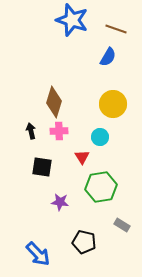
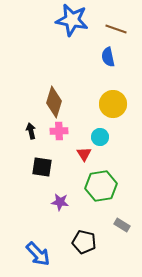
blue star: rotated 8 degrees counterclockwise
blue semicircle: rotated 138 degrees clockwise
red triangle: moved 2 px right, 3 px up
green hexagon: moved 1 px up
